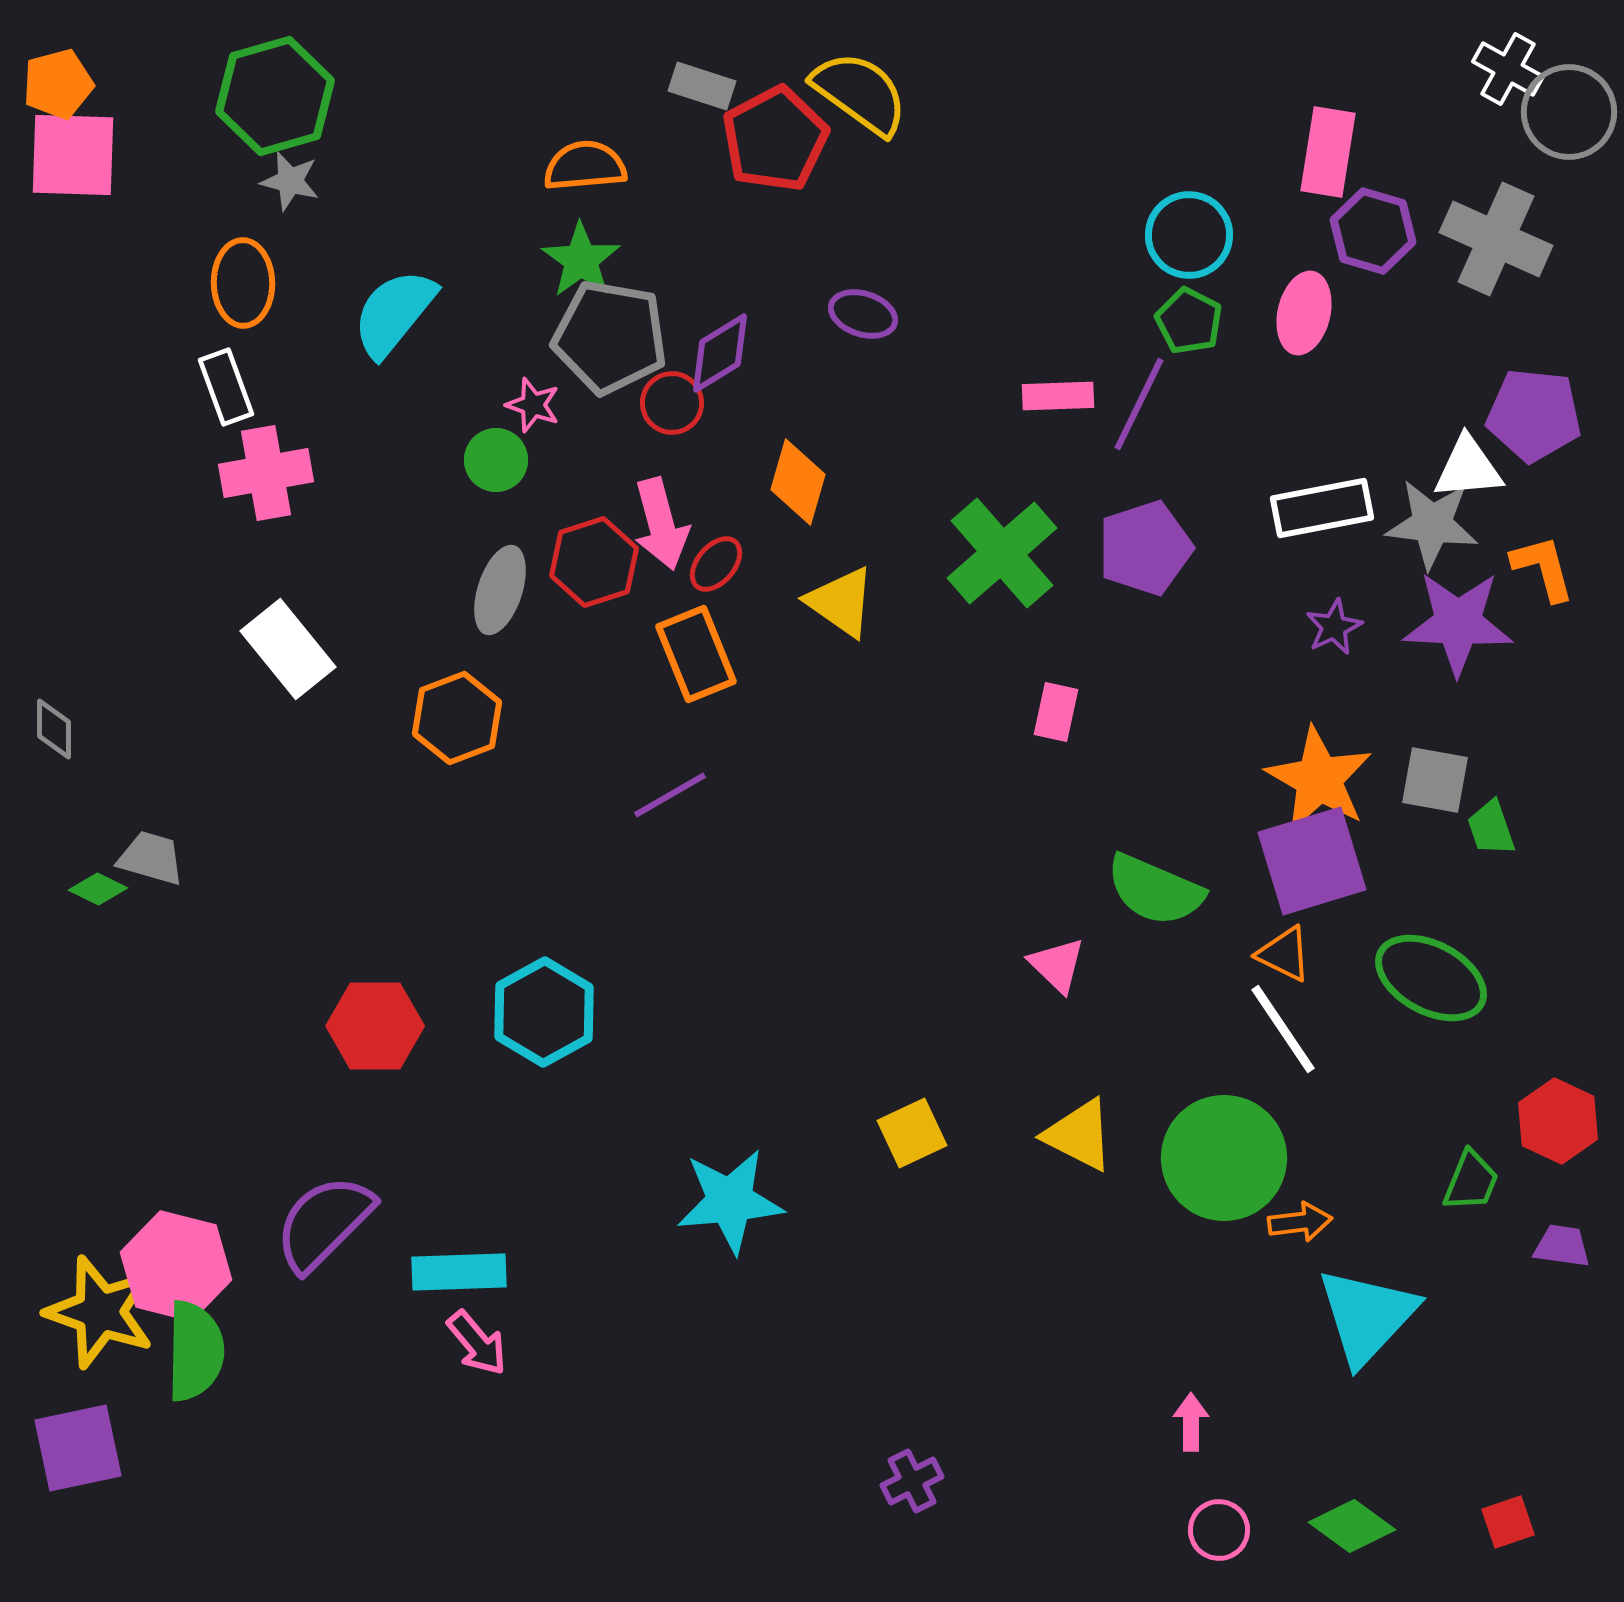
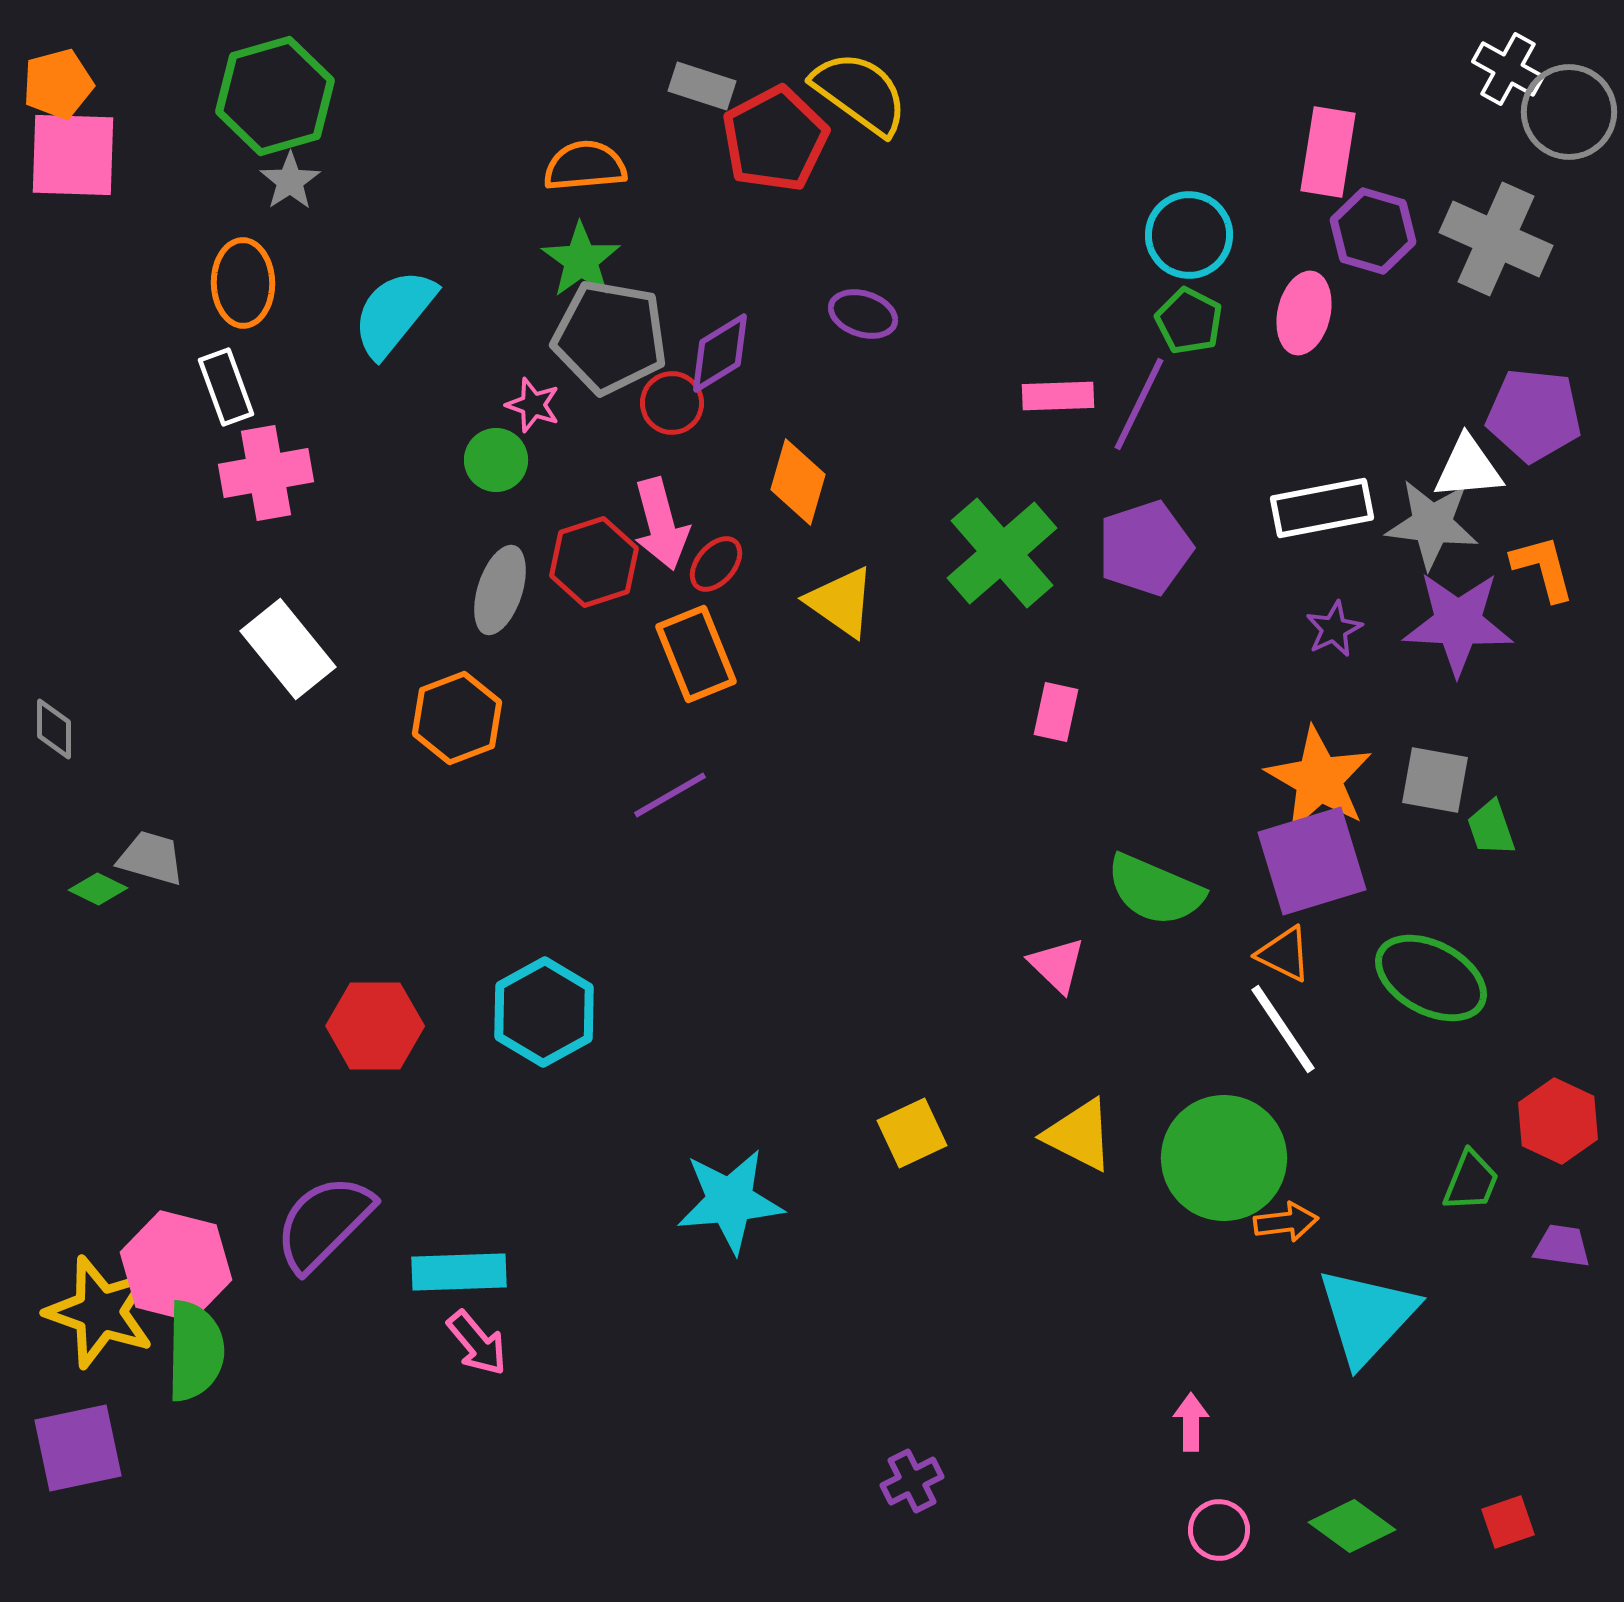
gray star at (290, 181): rotated 24 degrees clockwise
purple star at (1334, 627): moved 2 px down
orange arrow at (1300, 1222): moved 14 px left
